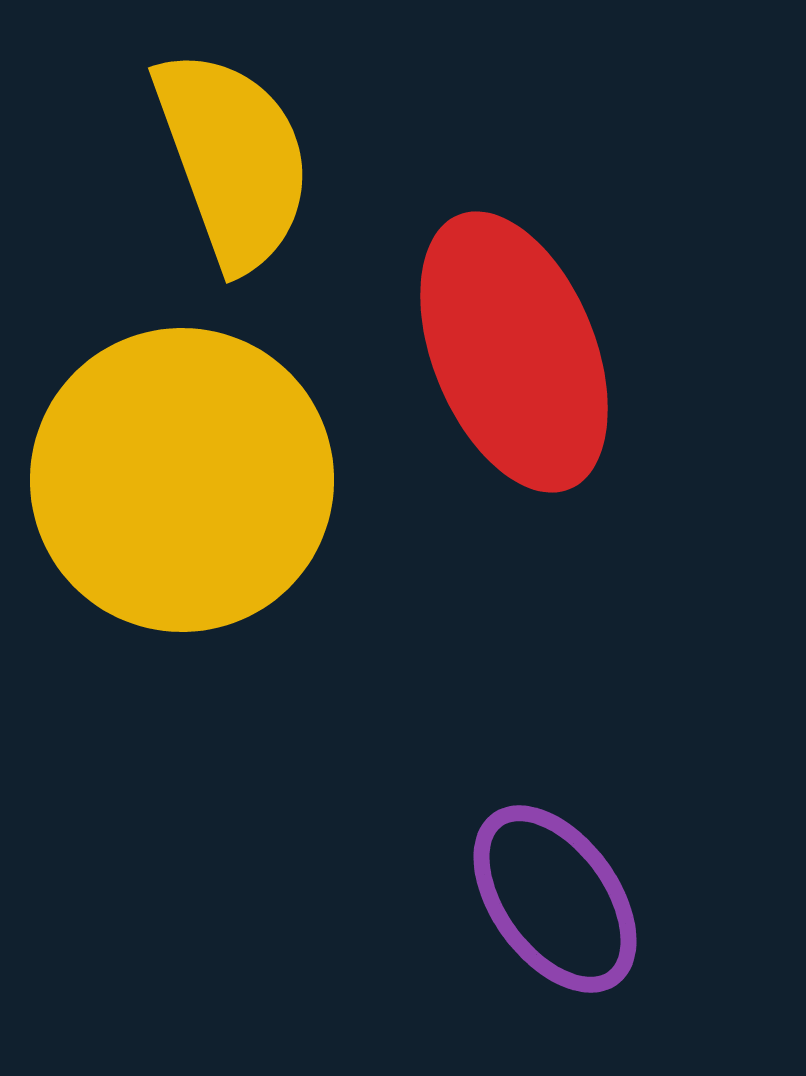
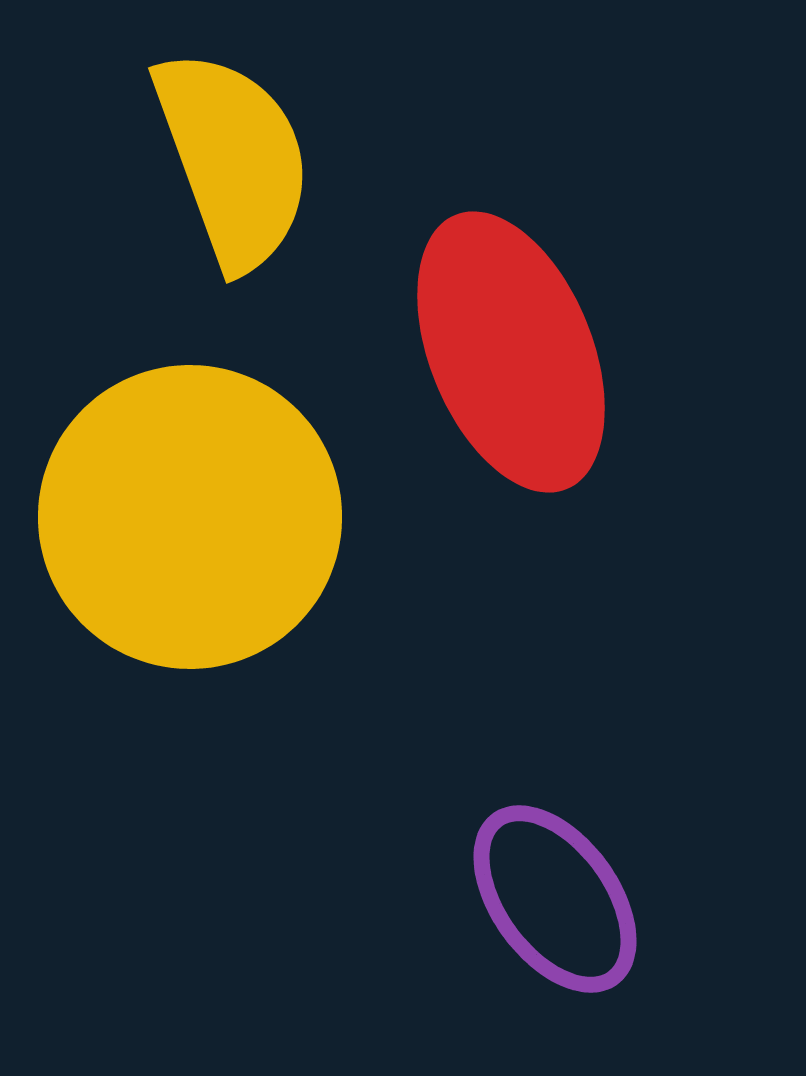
red ellipse: moved 3 px left
yellow circle: moved 8 px right, 37 px down
